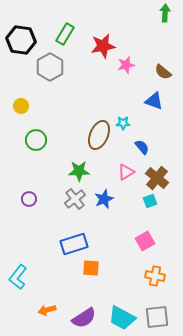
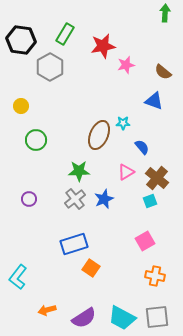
orange square: rotated 30 degrees clockwise
